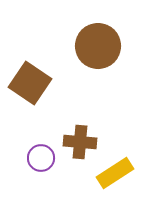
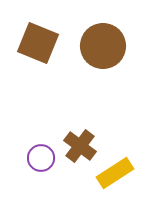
brown circle: moved 5 px right
brown square: moved 8 px right, 40 px up; rotated 12 degrees counterclockwise
brown cross: moved 4 px down; rotated 32 degrees clockwise
